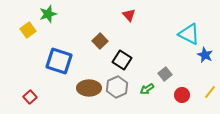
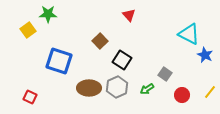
green star: rotated 18 degrees clockwise
gray square: rotated 16 degrees counterclockwise
red square: rotated 24 degrees counterclockwise
